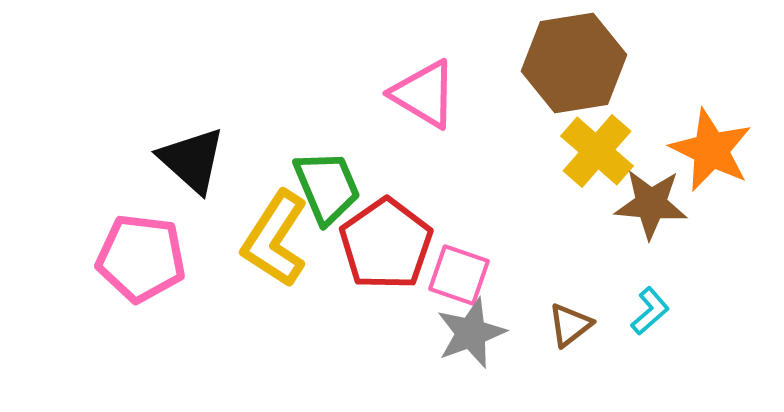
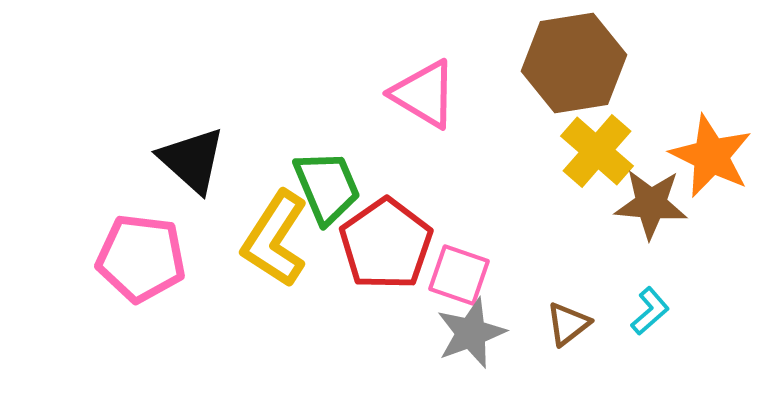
orange star: moved 6 px down
brown triangle: moved 2 px left, 1 px up
